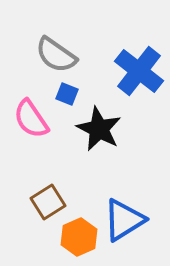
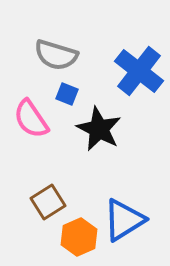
gray semicircle: rotated 18 degrees counterclockwise
